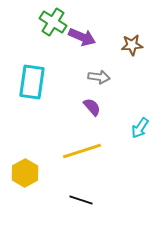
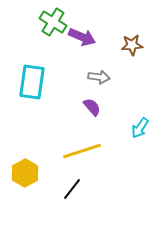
black line: moved 9 px left, 11 px up; rotated 70 degrees counterclockwise
